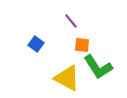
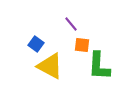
purple line: moved 3 px down
green L-shape: moved 1 px right, 1 px up; rotated 36 degrees clockwise
yellow triangle: moved 17 px left, 12 px up
